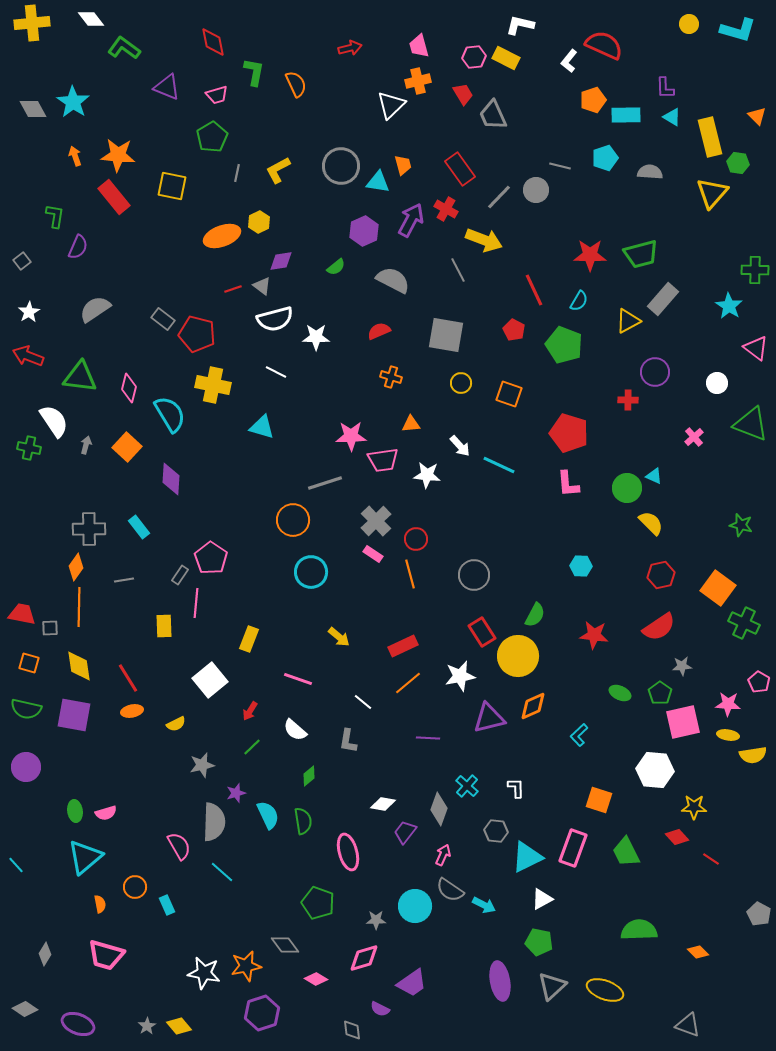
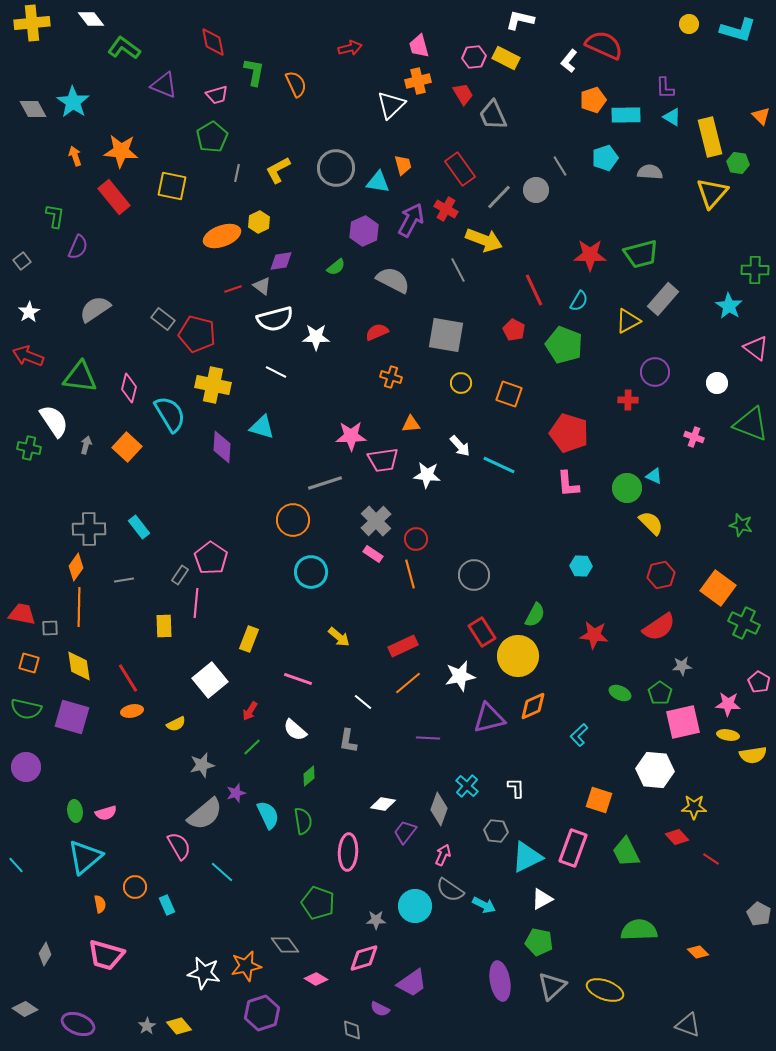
white L-shape at (520, 25): moved 5 px up
purple triangle at (167, 87): moved 3 px left, 2 px up
orange triangle at (757, 116): moved 4 px right
orange star at (118, 155): moved 3 px right, 4 px up
gray circle at (341, 166): moved 5 px left, 2 px down
gray line at (560, 166): rotated 45 degrees clockwise
red semicircle at (379, 331): moved 2 px left, 1 px down
pink cross at (694, 437): rotated 30 degrees counterclockwise
purple diamond at (171, 479): moved 51 px right, 32 px up
purple square at (74, 715): moved 2 px left, 2 px down; rotated 6 degrees clockwise
gray semicircle at (214, 822): moved 9 px left, 8 px up; rotated 48 degrees clockwise
pink ellipse at (348, 852): rotated 18 degrees clockwise
